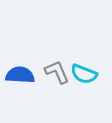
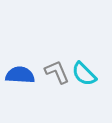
cyan semicircle: rotated 24 degrees clockwise
